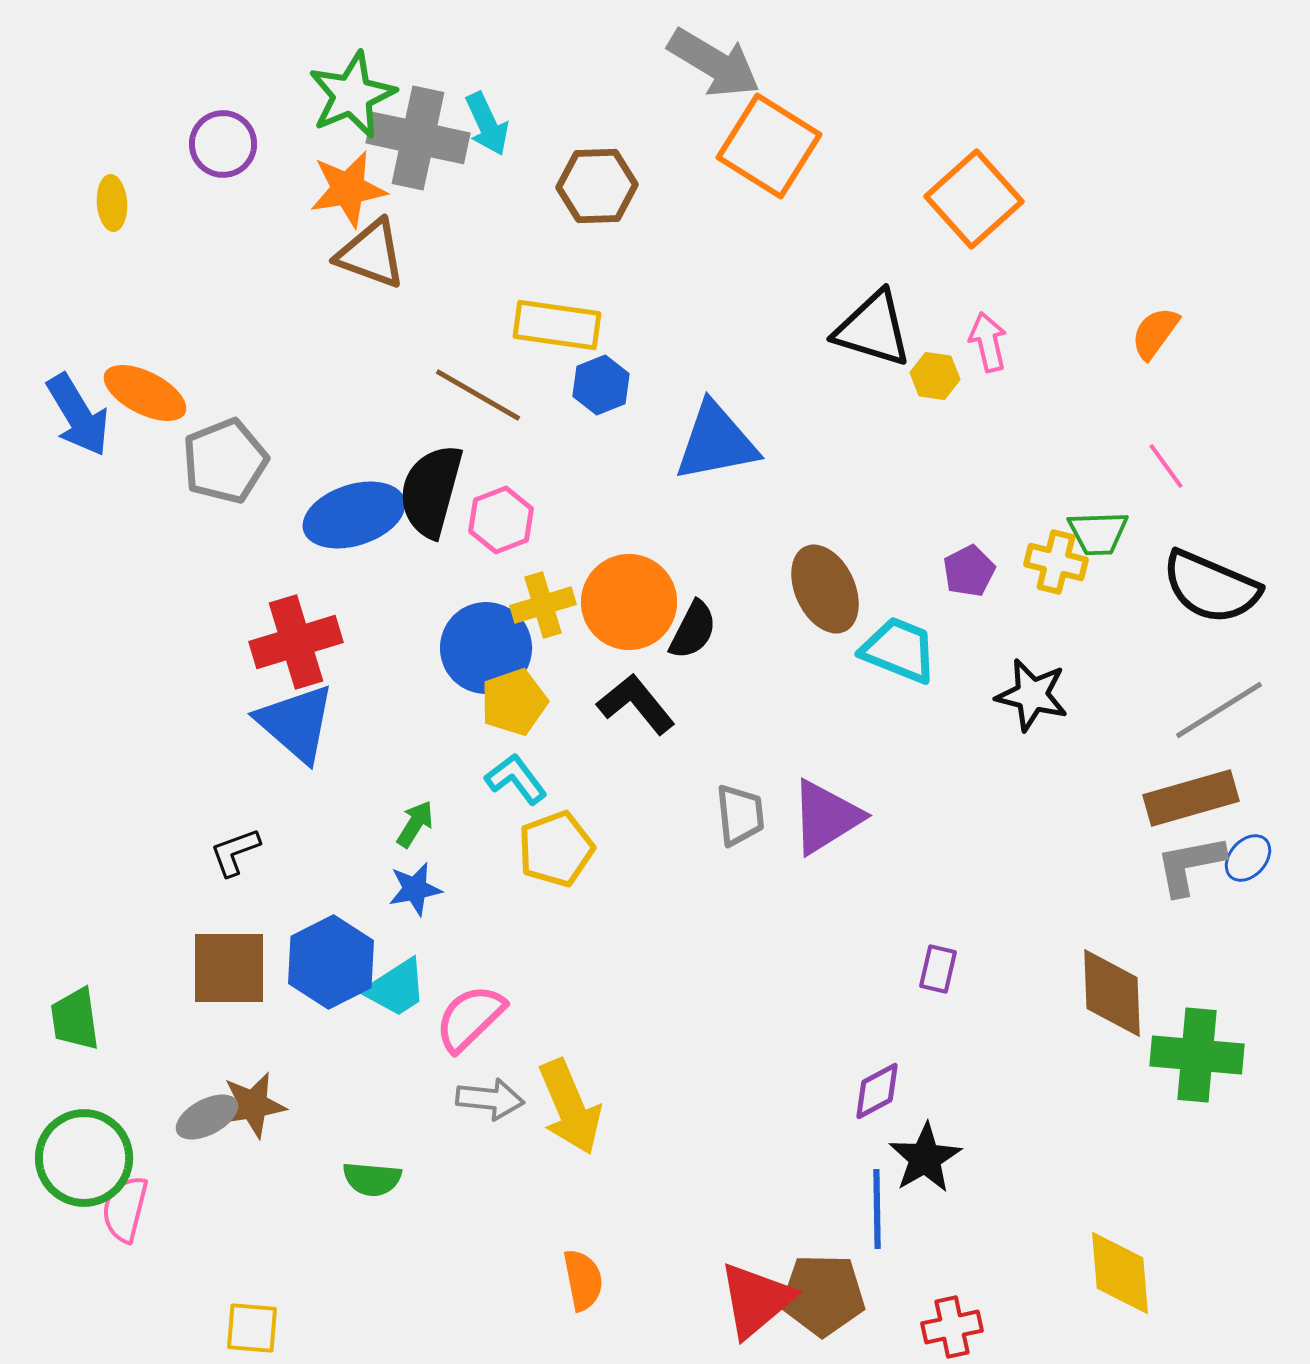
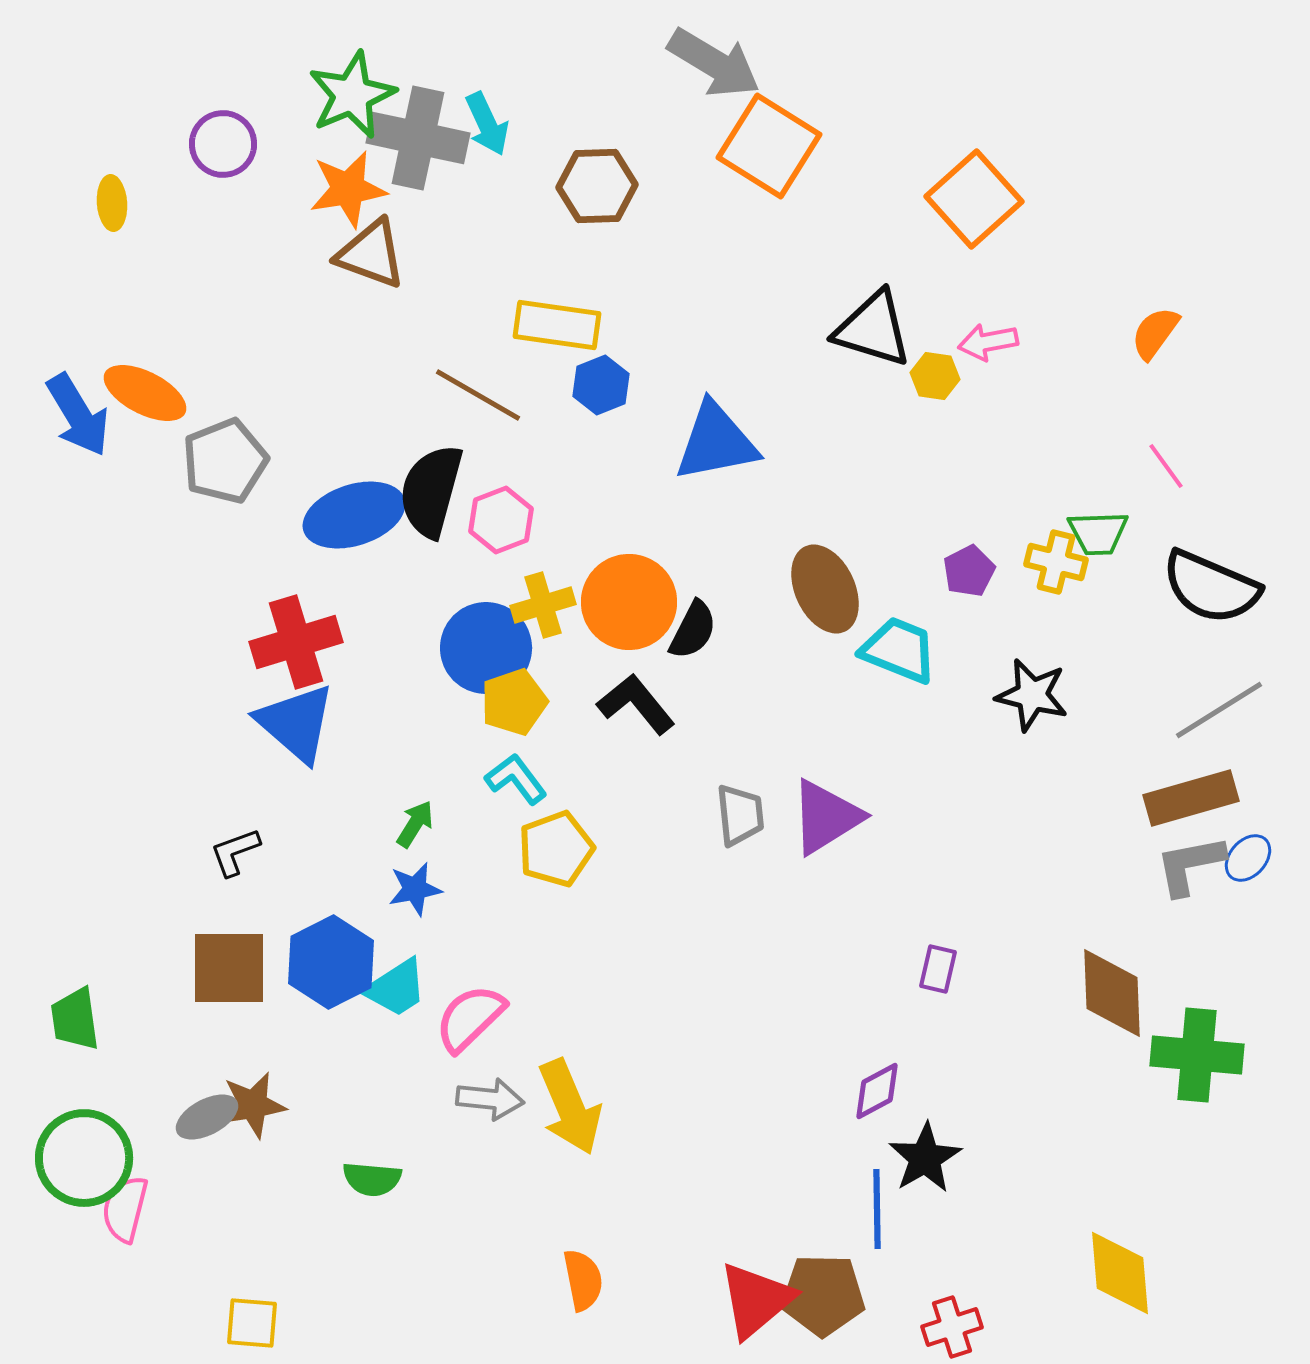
pink arrow at (988, 342): rotated 88 degrees counterclockwise
red cross at (952, 1327): rotated 6 degrees counterclockwise
yellow square at (252, 1328): moved 5 px up
